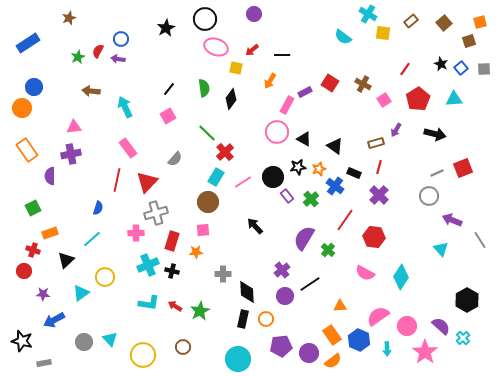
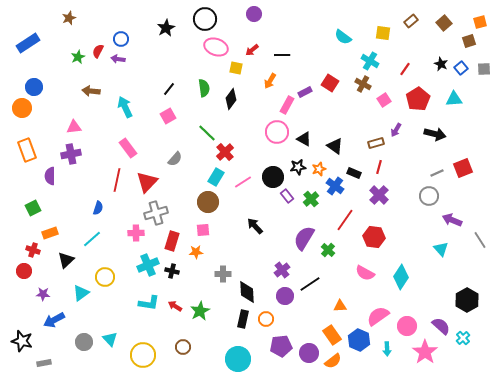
cyan cross at (368, 14): moved 2 px right, 47 px down
orange rectangle at (27, 150): rotated 15 degrees clockwise
